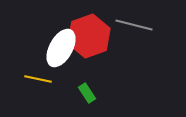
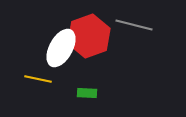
green rectangle: rotated 54 degrees counterclockwise
